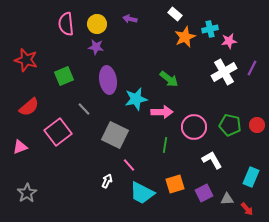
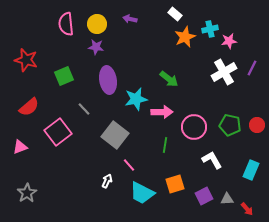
gray square: rotated 12 degrees clockwise
cyan rectangle: moved 7 px up
purple square: moved 3 px down
